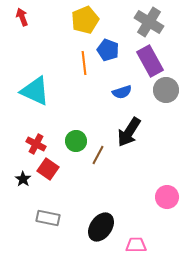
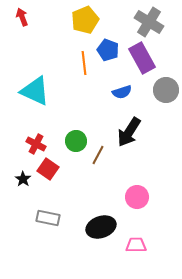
purple rectangle: moved 8 px left, 3 px up
pink circle: moved 30 px left
black ellipse: rotated 36 degrees clockwise
